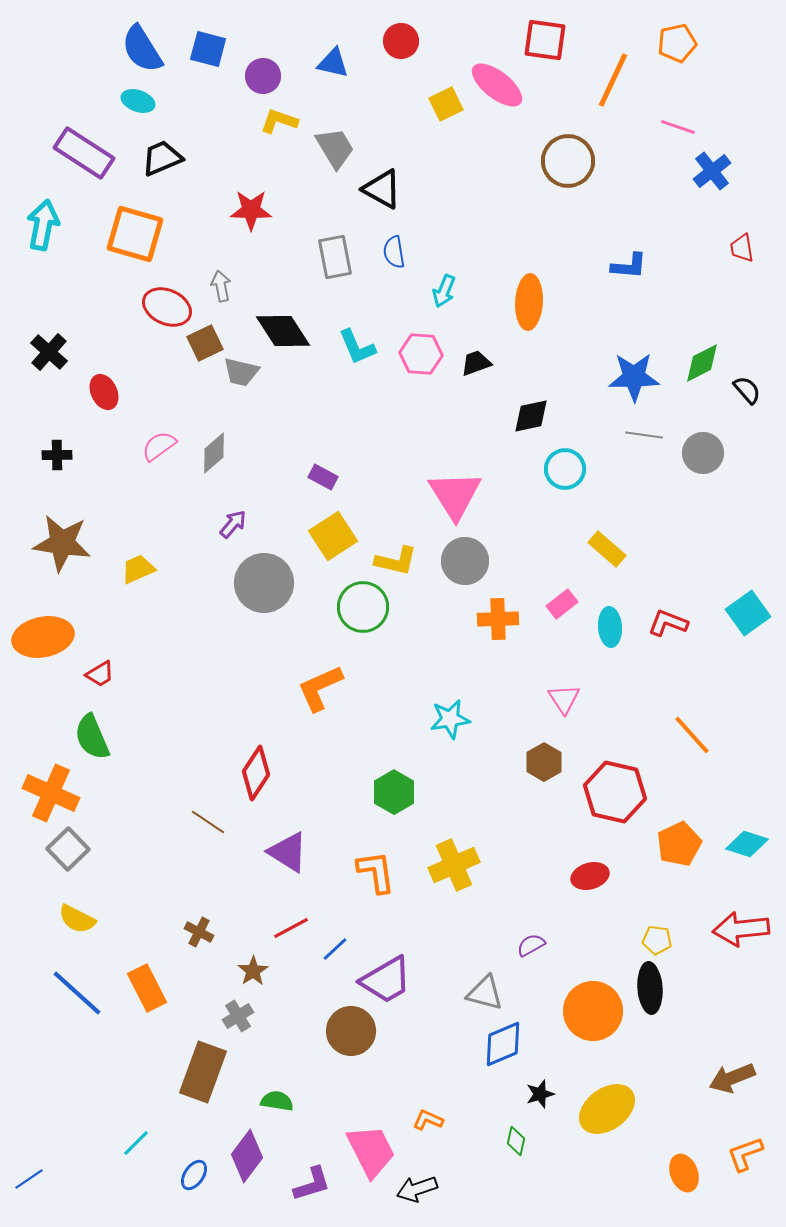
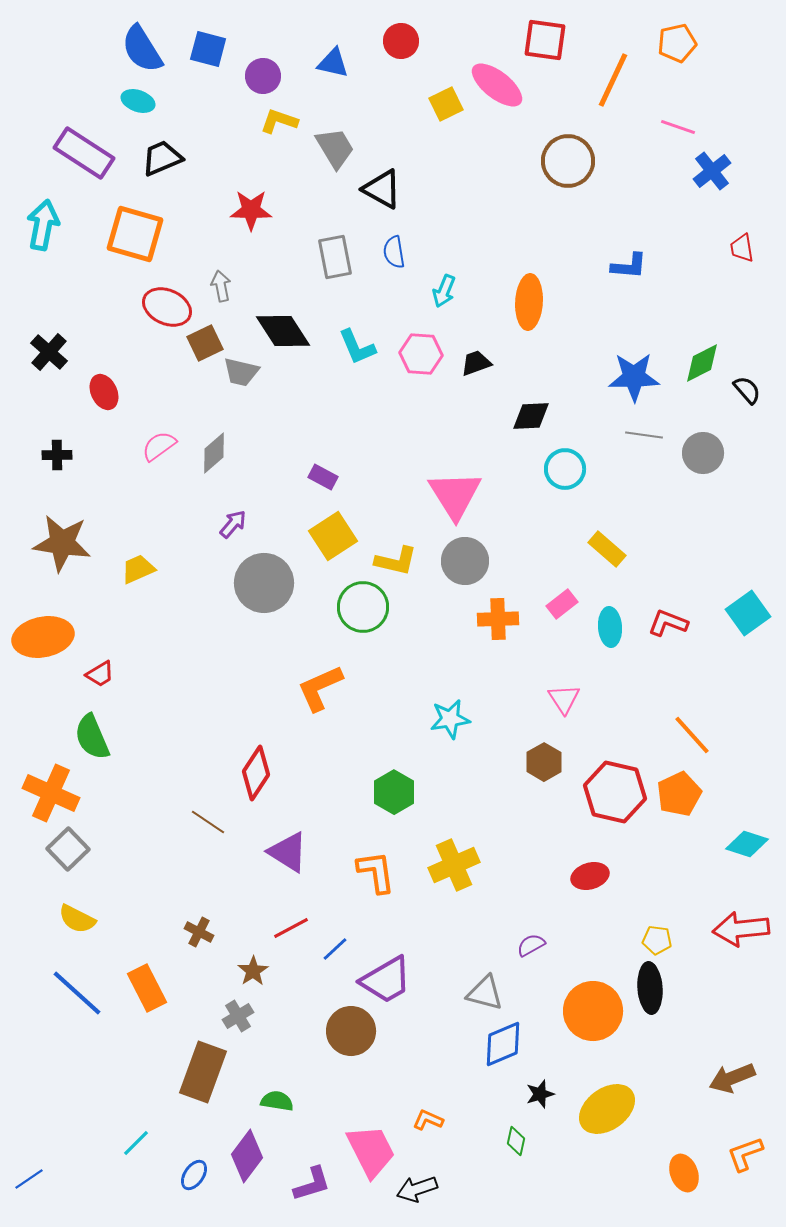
black diamond at (531, 416): rotated 9 degrees clockwise
orange pentagon at (679, 844): moved 50 px up
